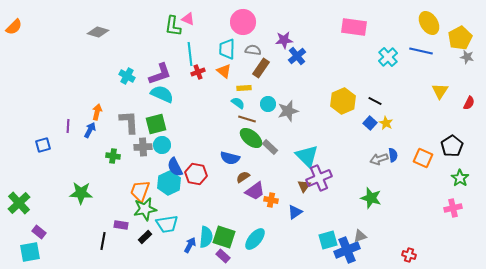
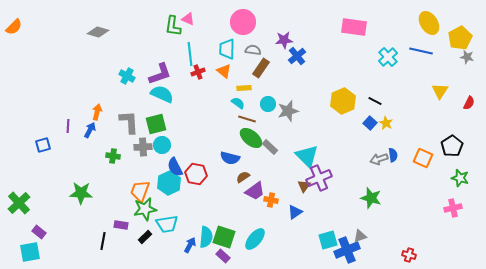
green star at (460, 178): rotated 18 degrees counterclockwise
